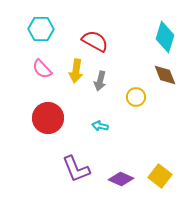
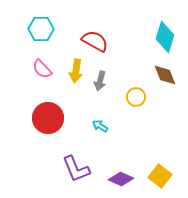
cyan arrow: rotated 21 degrees clockwise
